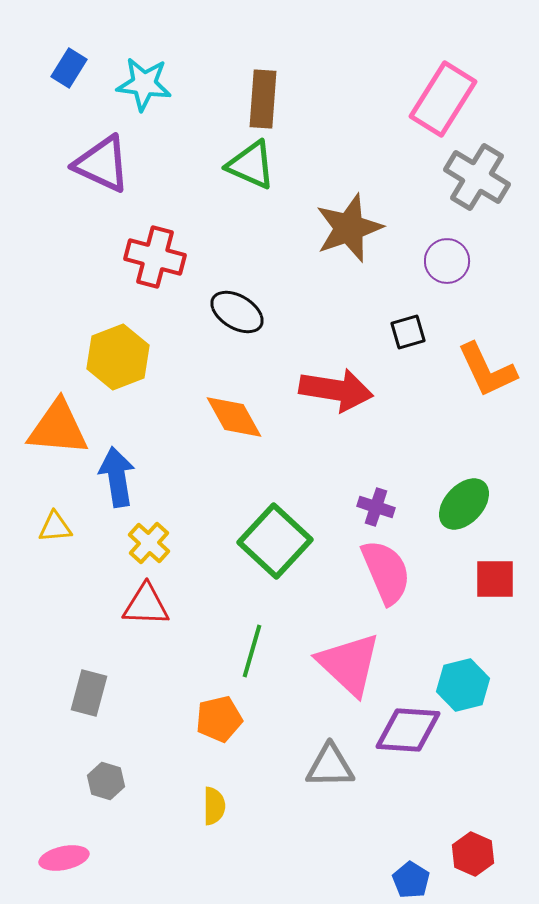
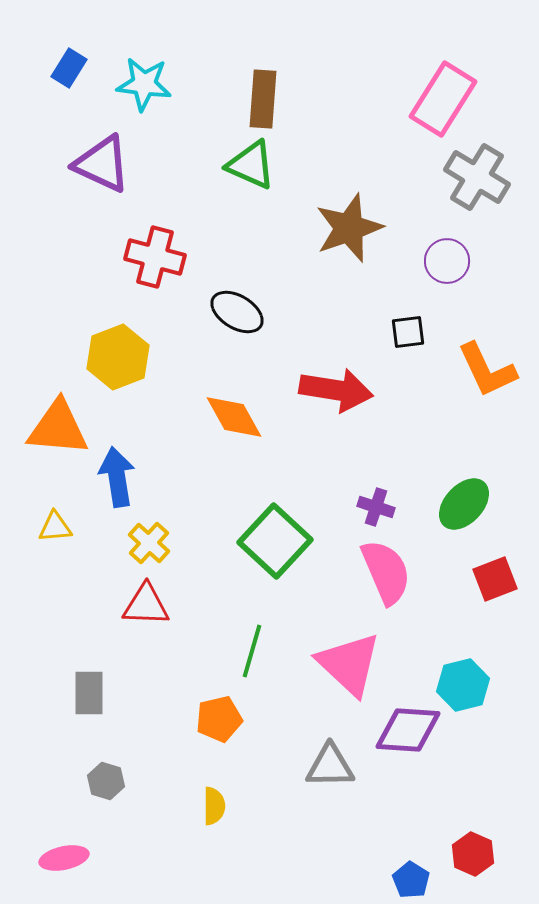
black square: rotated 9 degrees clockwise
red square: rotated 21 degrees counterclockwise
gray rectangle: rotated 15 degrees counterclockwise
